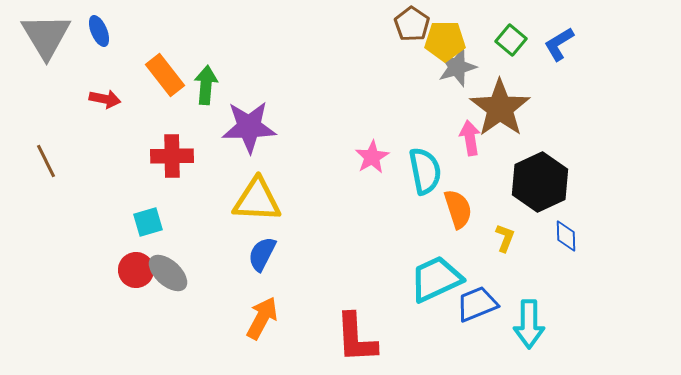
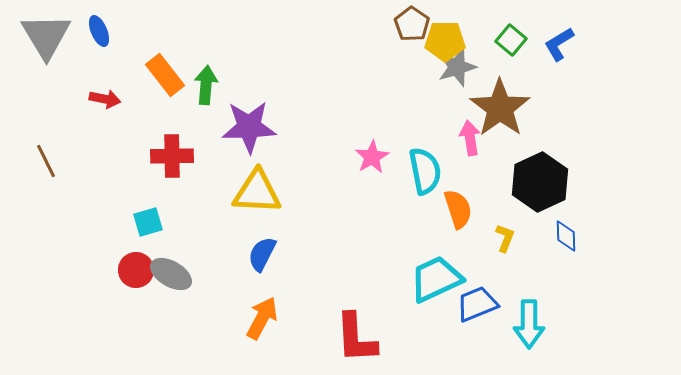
yellow triangle: moved 8 px up
gray ellipse: moved 3 px right, 1 px down; rotated 12 degrees counterclockwise
